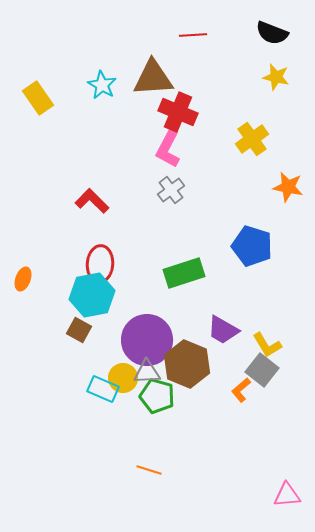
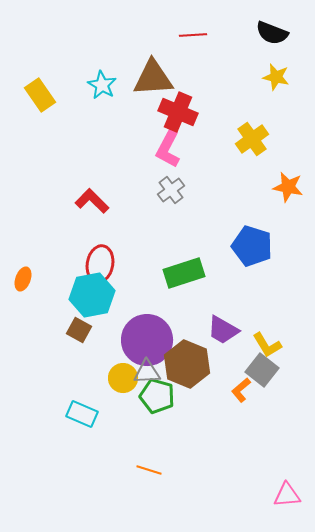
yellow rectangle: moved 2 px right, 3 px up
red ellipse: rotated 6 degrees clockwise
cyan rectangle: moved 21 px left, 25 px down
